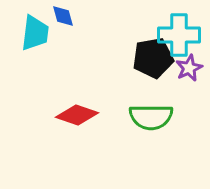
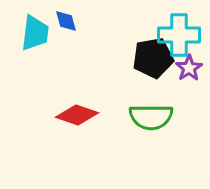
blue diamond: moved 3 px right, 5 px down
purple star: rotated 8 degrees counterclockwise
